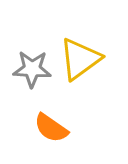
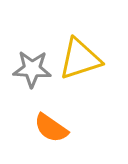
yellow triangle: rotated 18 degrees clockwise
